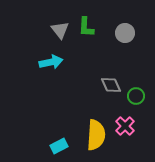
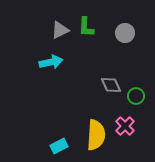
gray triangle: rotated 42 degrees clockwise
